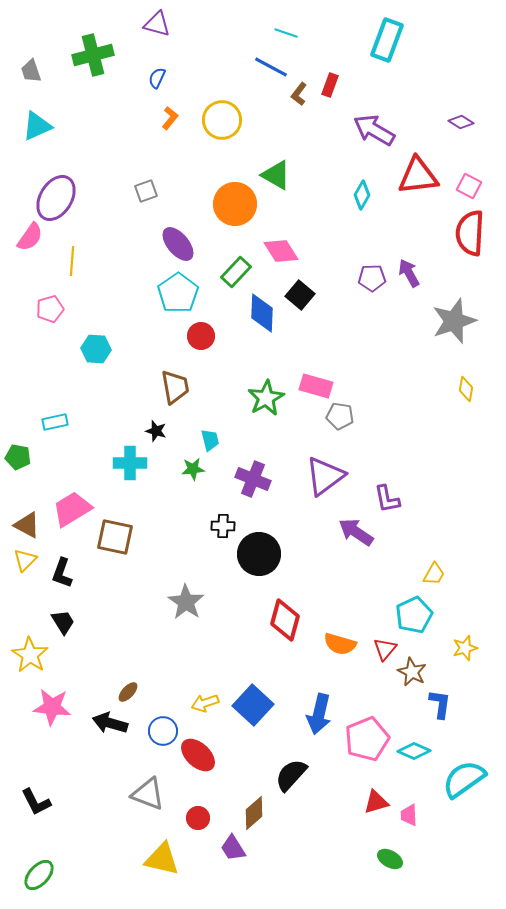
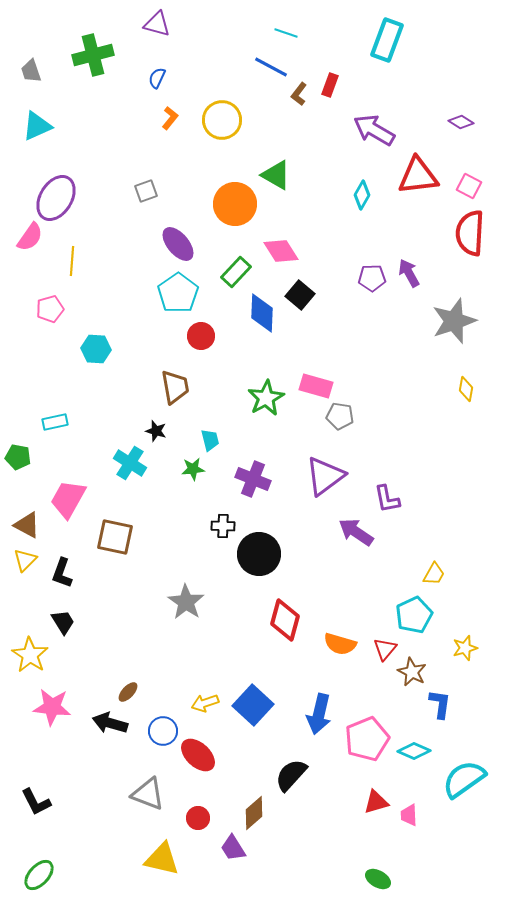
cyan cross at (130, 463): rotated 32 degrees clockwise
pink trapezoid at (72, 509): moved 4 px left, 10 px up; rotated 30 degrees counterclockwise
green ellipse at (390, 859): moved 12 px left, 20 px down
